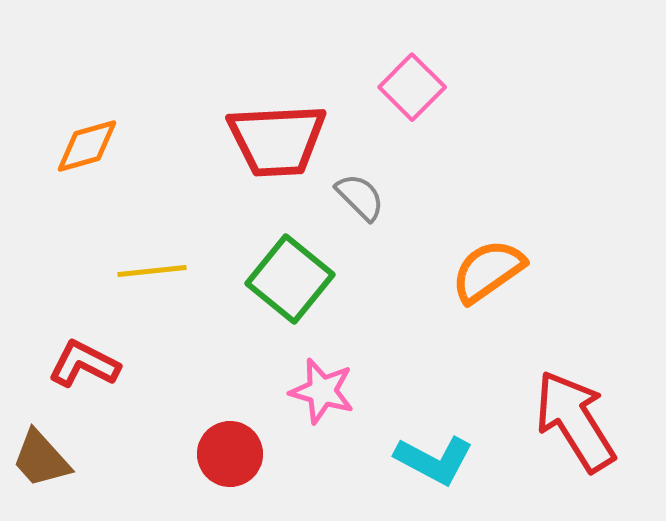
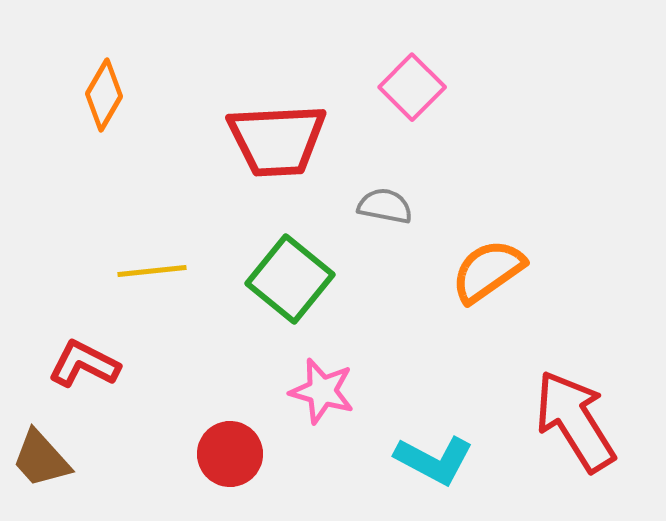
orange diamond: moved 17 px right, 51 px up; rotated 44 degrees counterclockwise
gray semicircle: moved 25 px right, 9 px down; rotated 34 degrees counterclockwise
